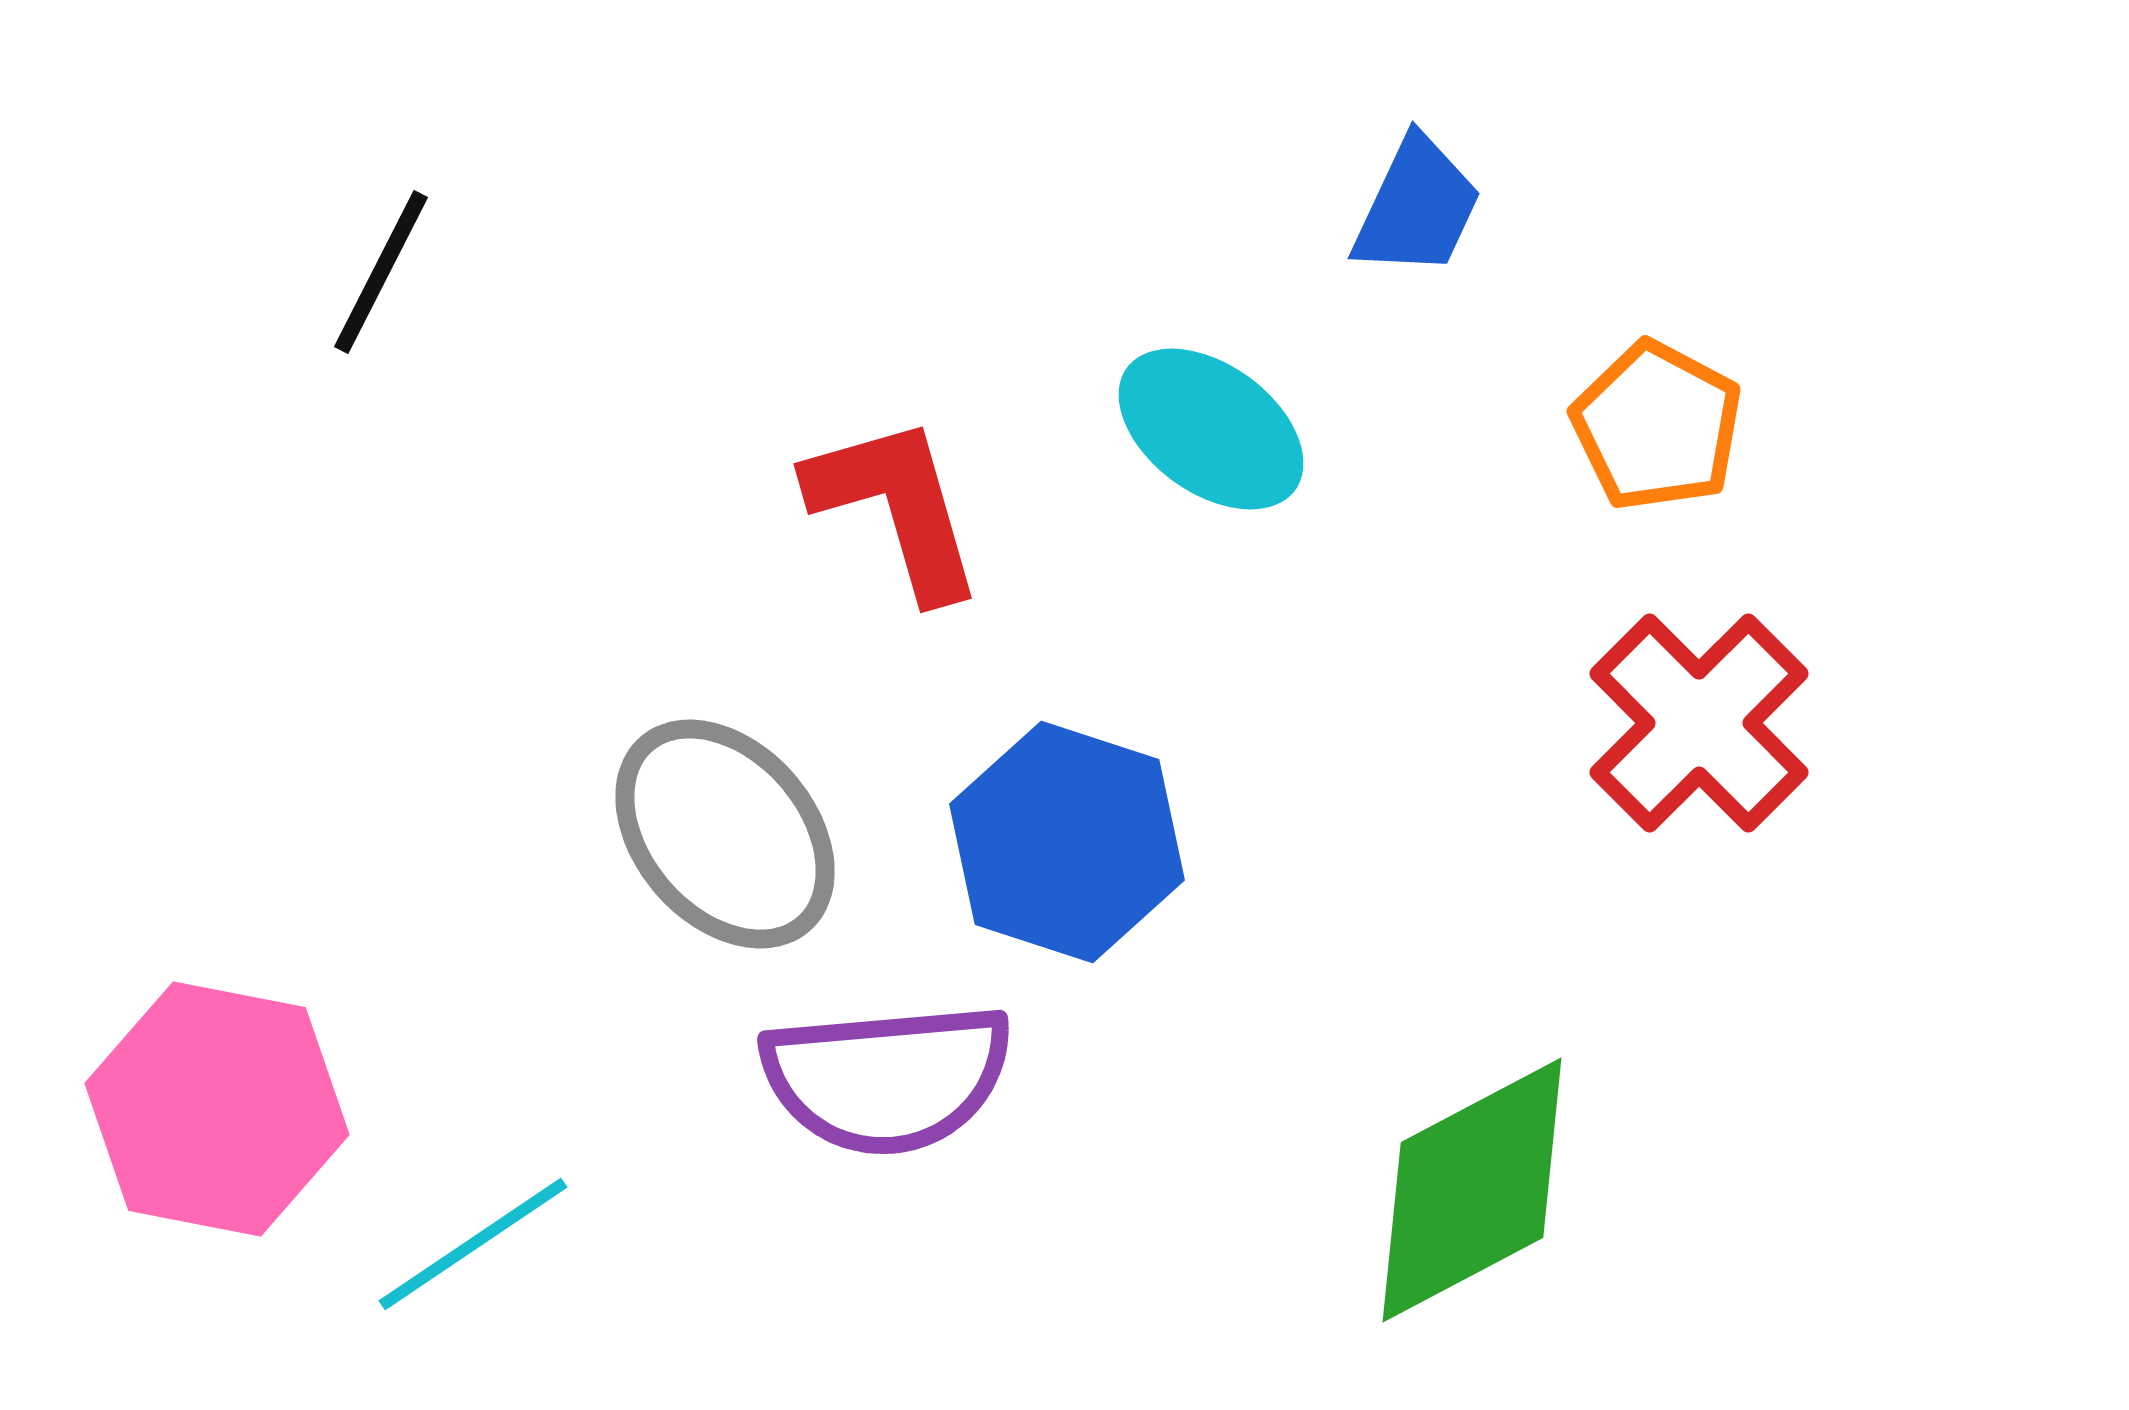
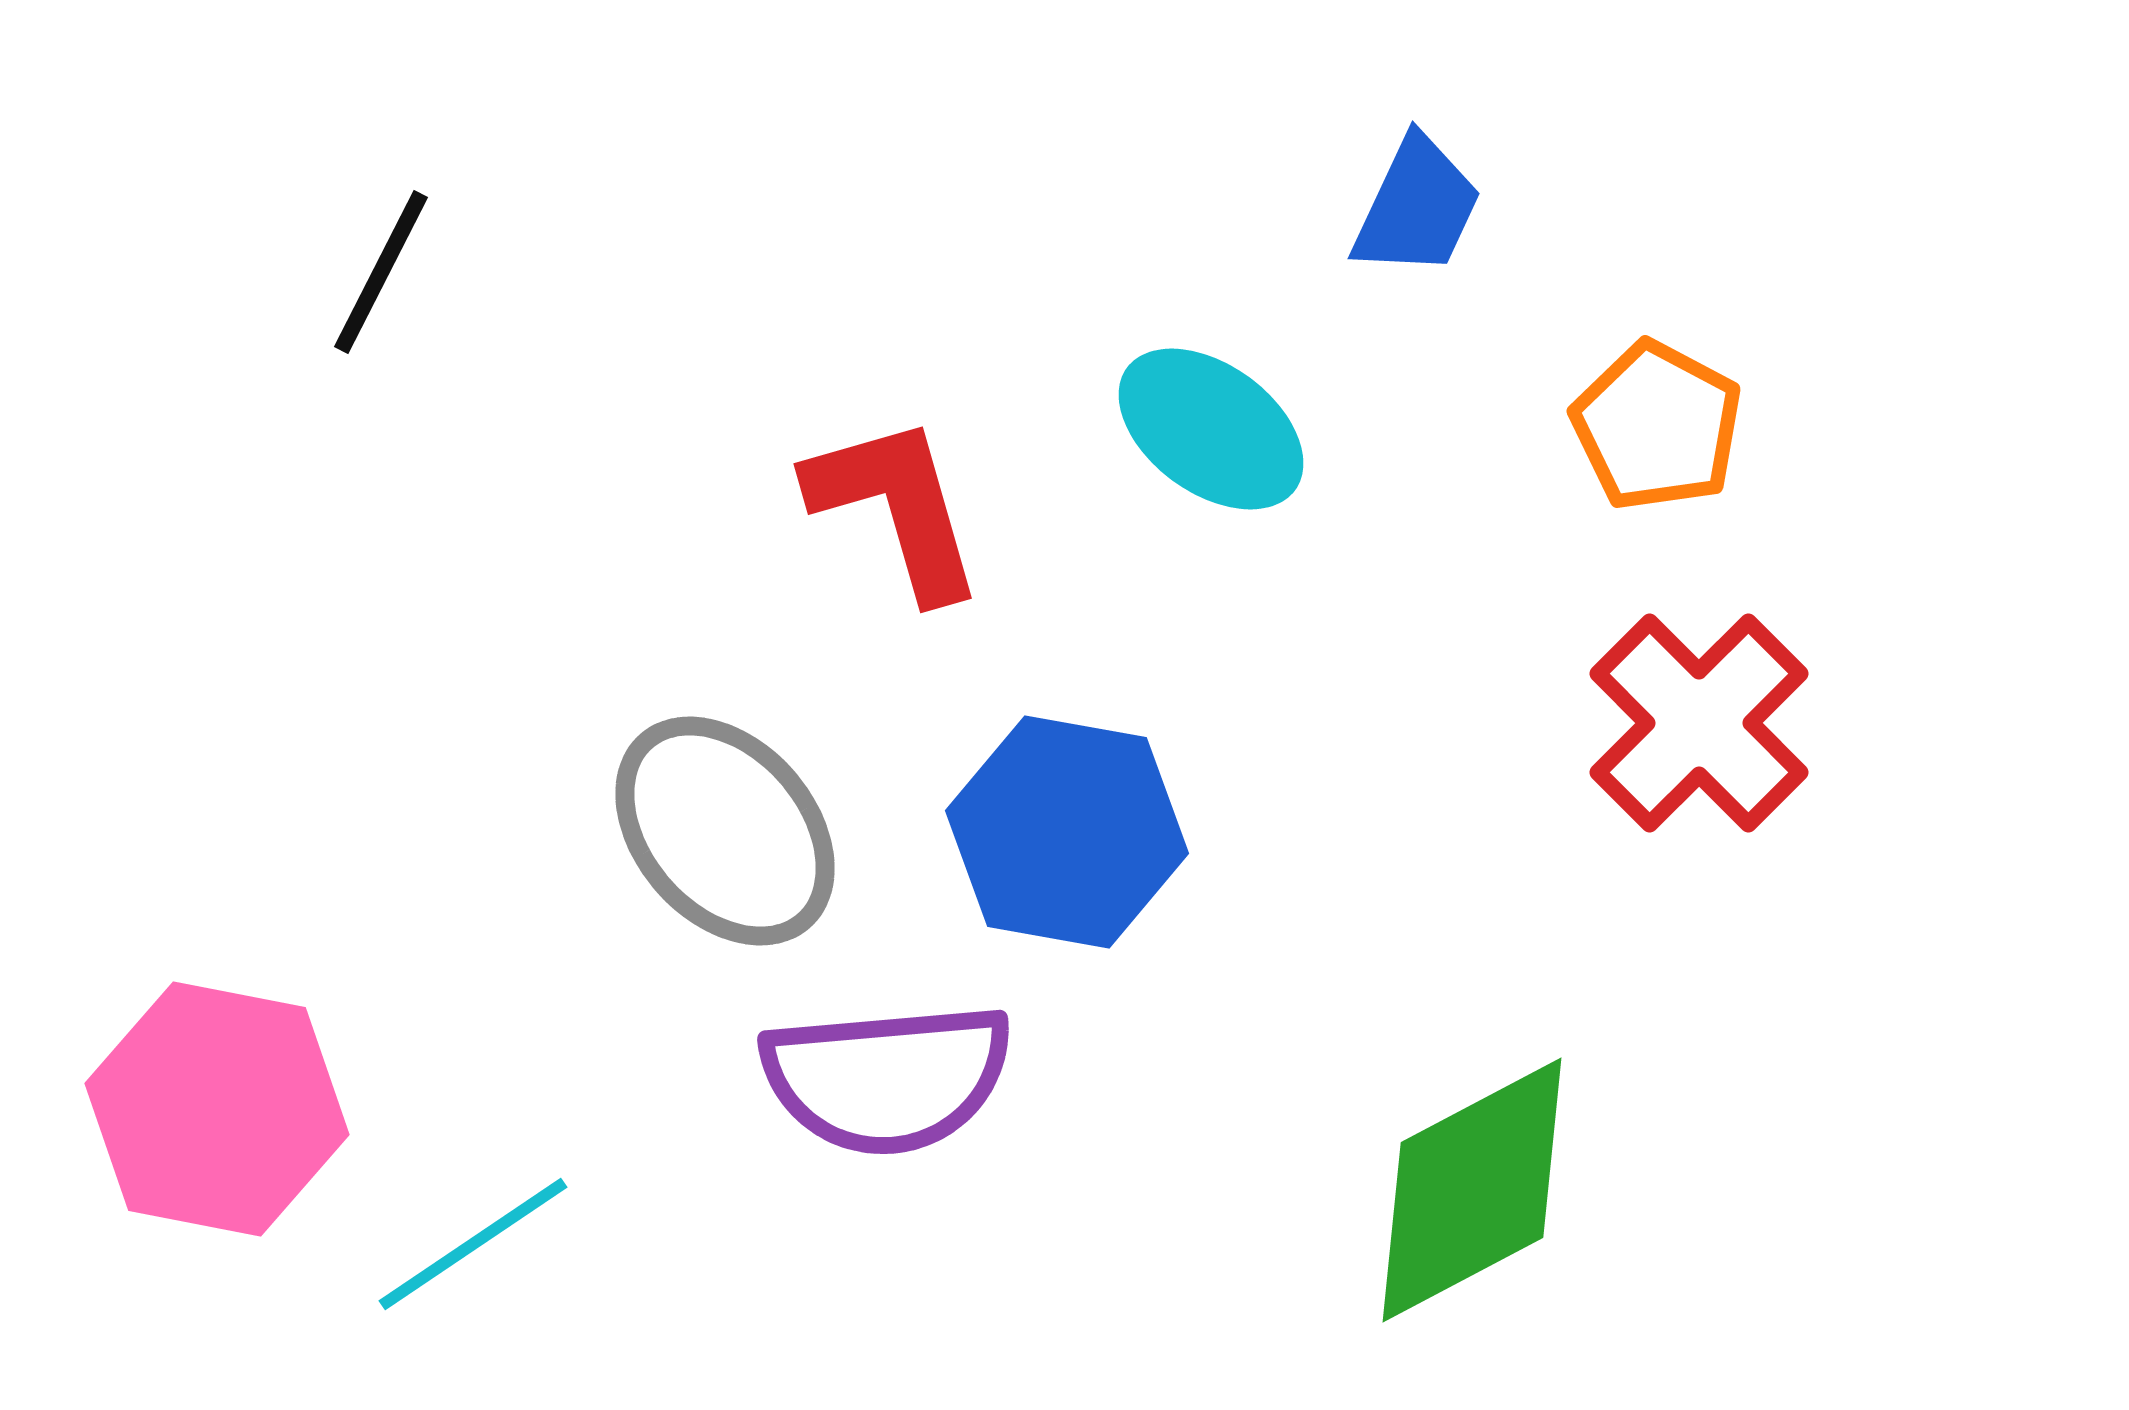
gray ellipse: moved 3 px up
blue hexagon: moved 10 px up; rotated 8 degrees counterclockwise
